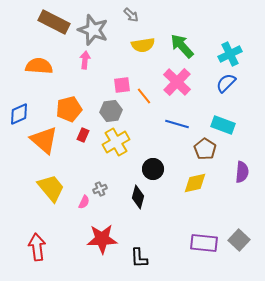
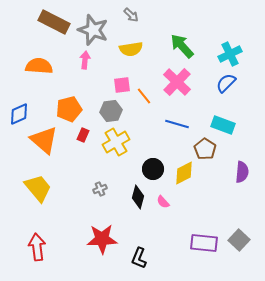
yellow semicircle: moved 12 px left, 4 px down
yellow diamond: moved 11 px left, 10 px up; rotated 15 degrees counterclockwise
yellow trapezoid: moved 13 px left
pink semicircle: moved 79 px right; rotated 112 degrees clockwise
black L-shape: rotated 25 degrees clockwise
